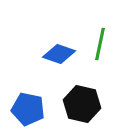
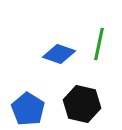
green line: moved 1 px left
blue pentagon: rotated 20 degrees clockwise
